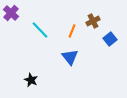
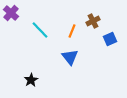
blue square: rotated 16 degrees clockwise
black star: rotated 16 degrees clockwise
